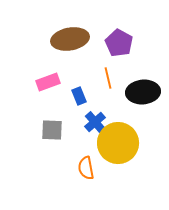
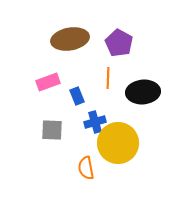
orange line: rotated 15 degrees clockwise
blue rectangle: moved 2 px left
blue cross: rotated 25 degrees clockwise
